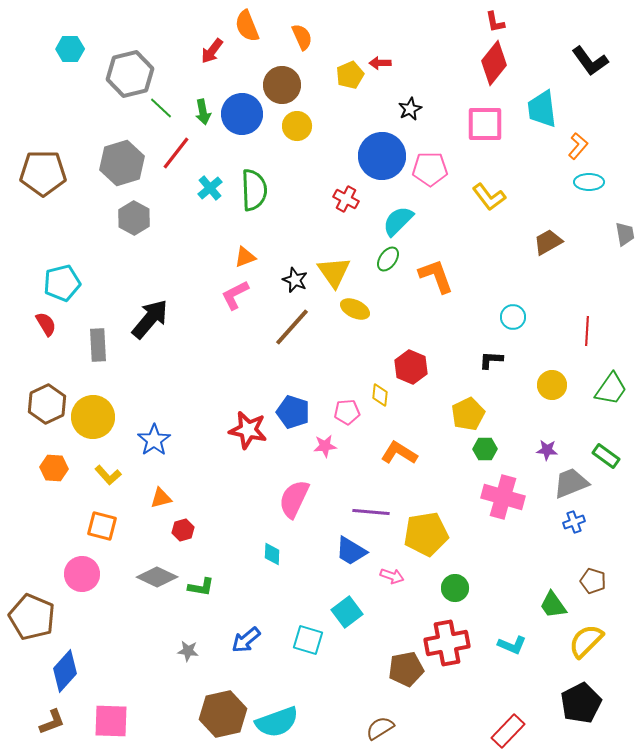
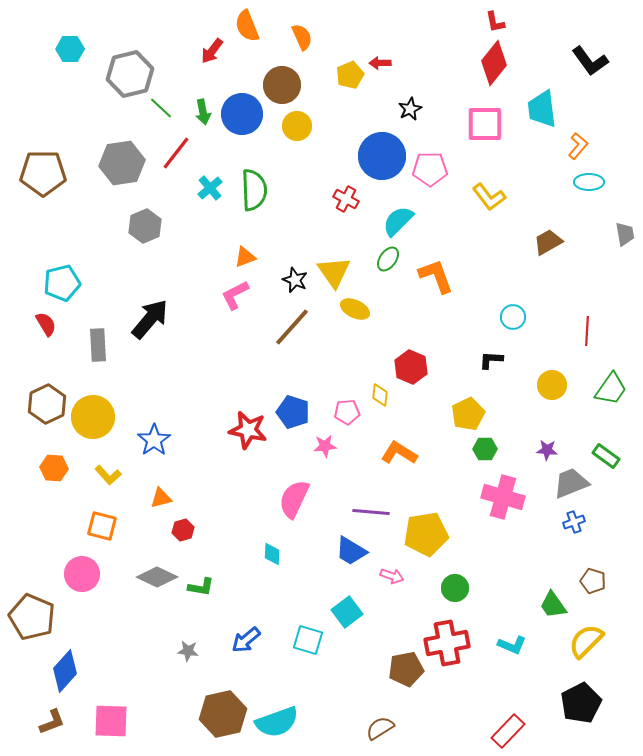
gray hexagon at (122, 163): rotated 9 degrees clockwise
gray hexagon at (134, 218): moved 11 px right, 8 px down; rotated 8 degrees clockwise
